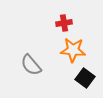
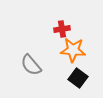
red cross: moved 2 px left, 6 px down
black square: moved 7 px left
